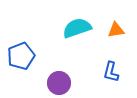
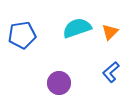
orange triangle: moved 6 px left, 2 px down; rotated 36 degrees counterclockwise
blue pentagon: moved 1 px right, 21 px up; rotated 12 degrees clockwise
blue L-shape: rotated 35 degrees clockwise
